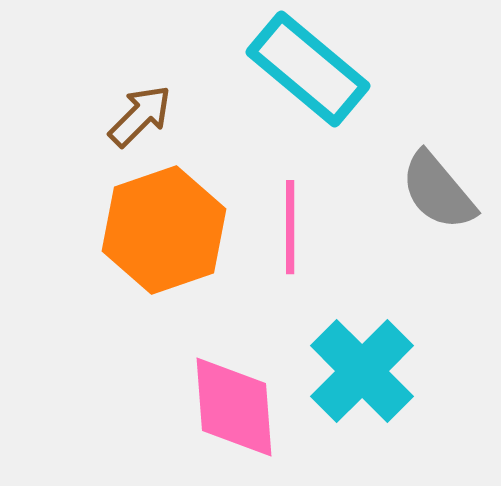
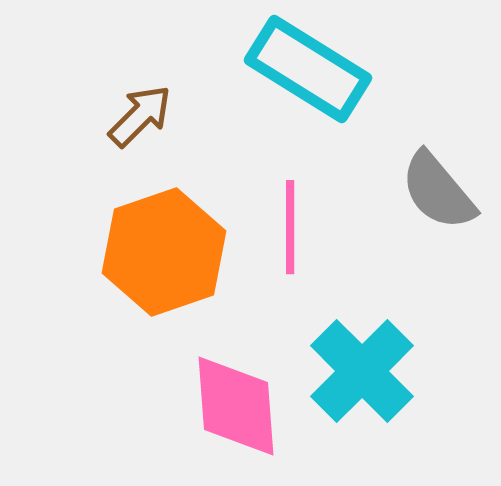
cyan rectangle: rotated 8 degrees counterclockwise
orange hexagon: moved 22 px down
pink diamond: moved 2 px right, 1 px up
